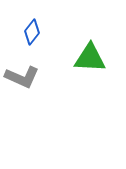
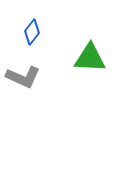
gray L-shape: moved 1 px right
